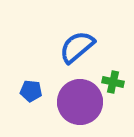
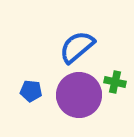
green cross: moved 2 px right
purple circle: moved 1 px left, 7 px up
